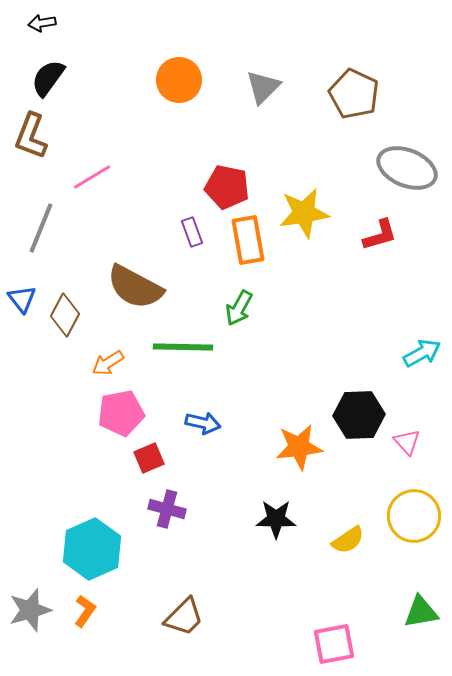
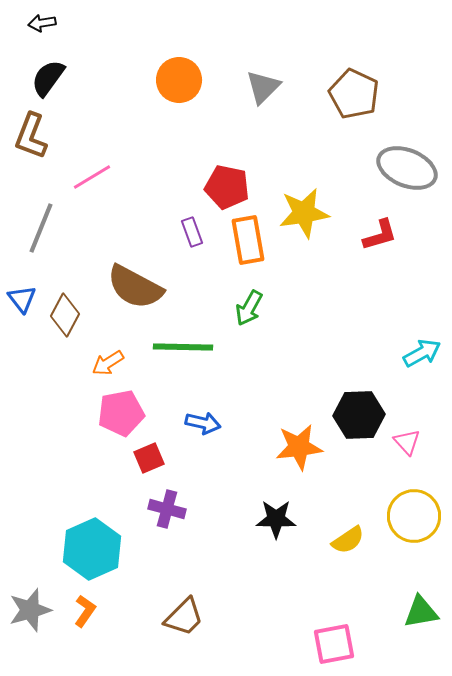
green arrow: moved 10 px right
